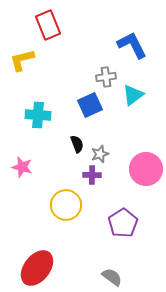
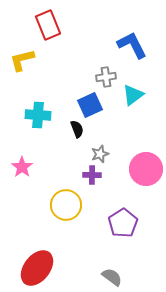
black semicircle: moved 15 px up
pink star: rotated 20 degrees clockwise
